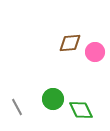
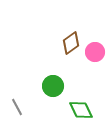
brown diamond: moved 1 px right; rotated 30 degrees counterclockwise
green circle: moved 13 px up
